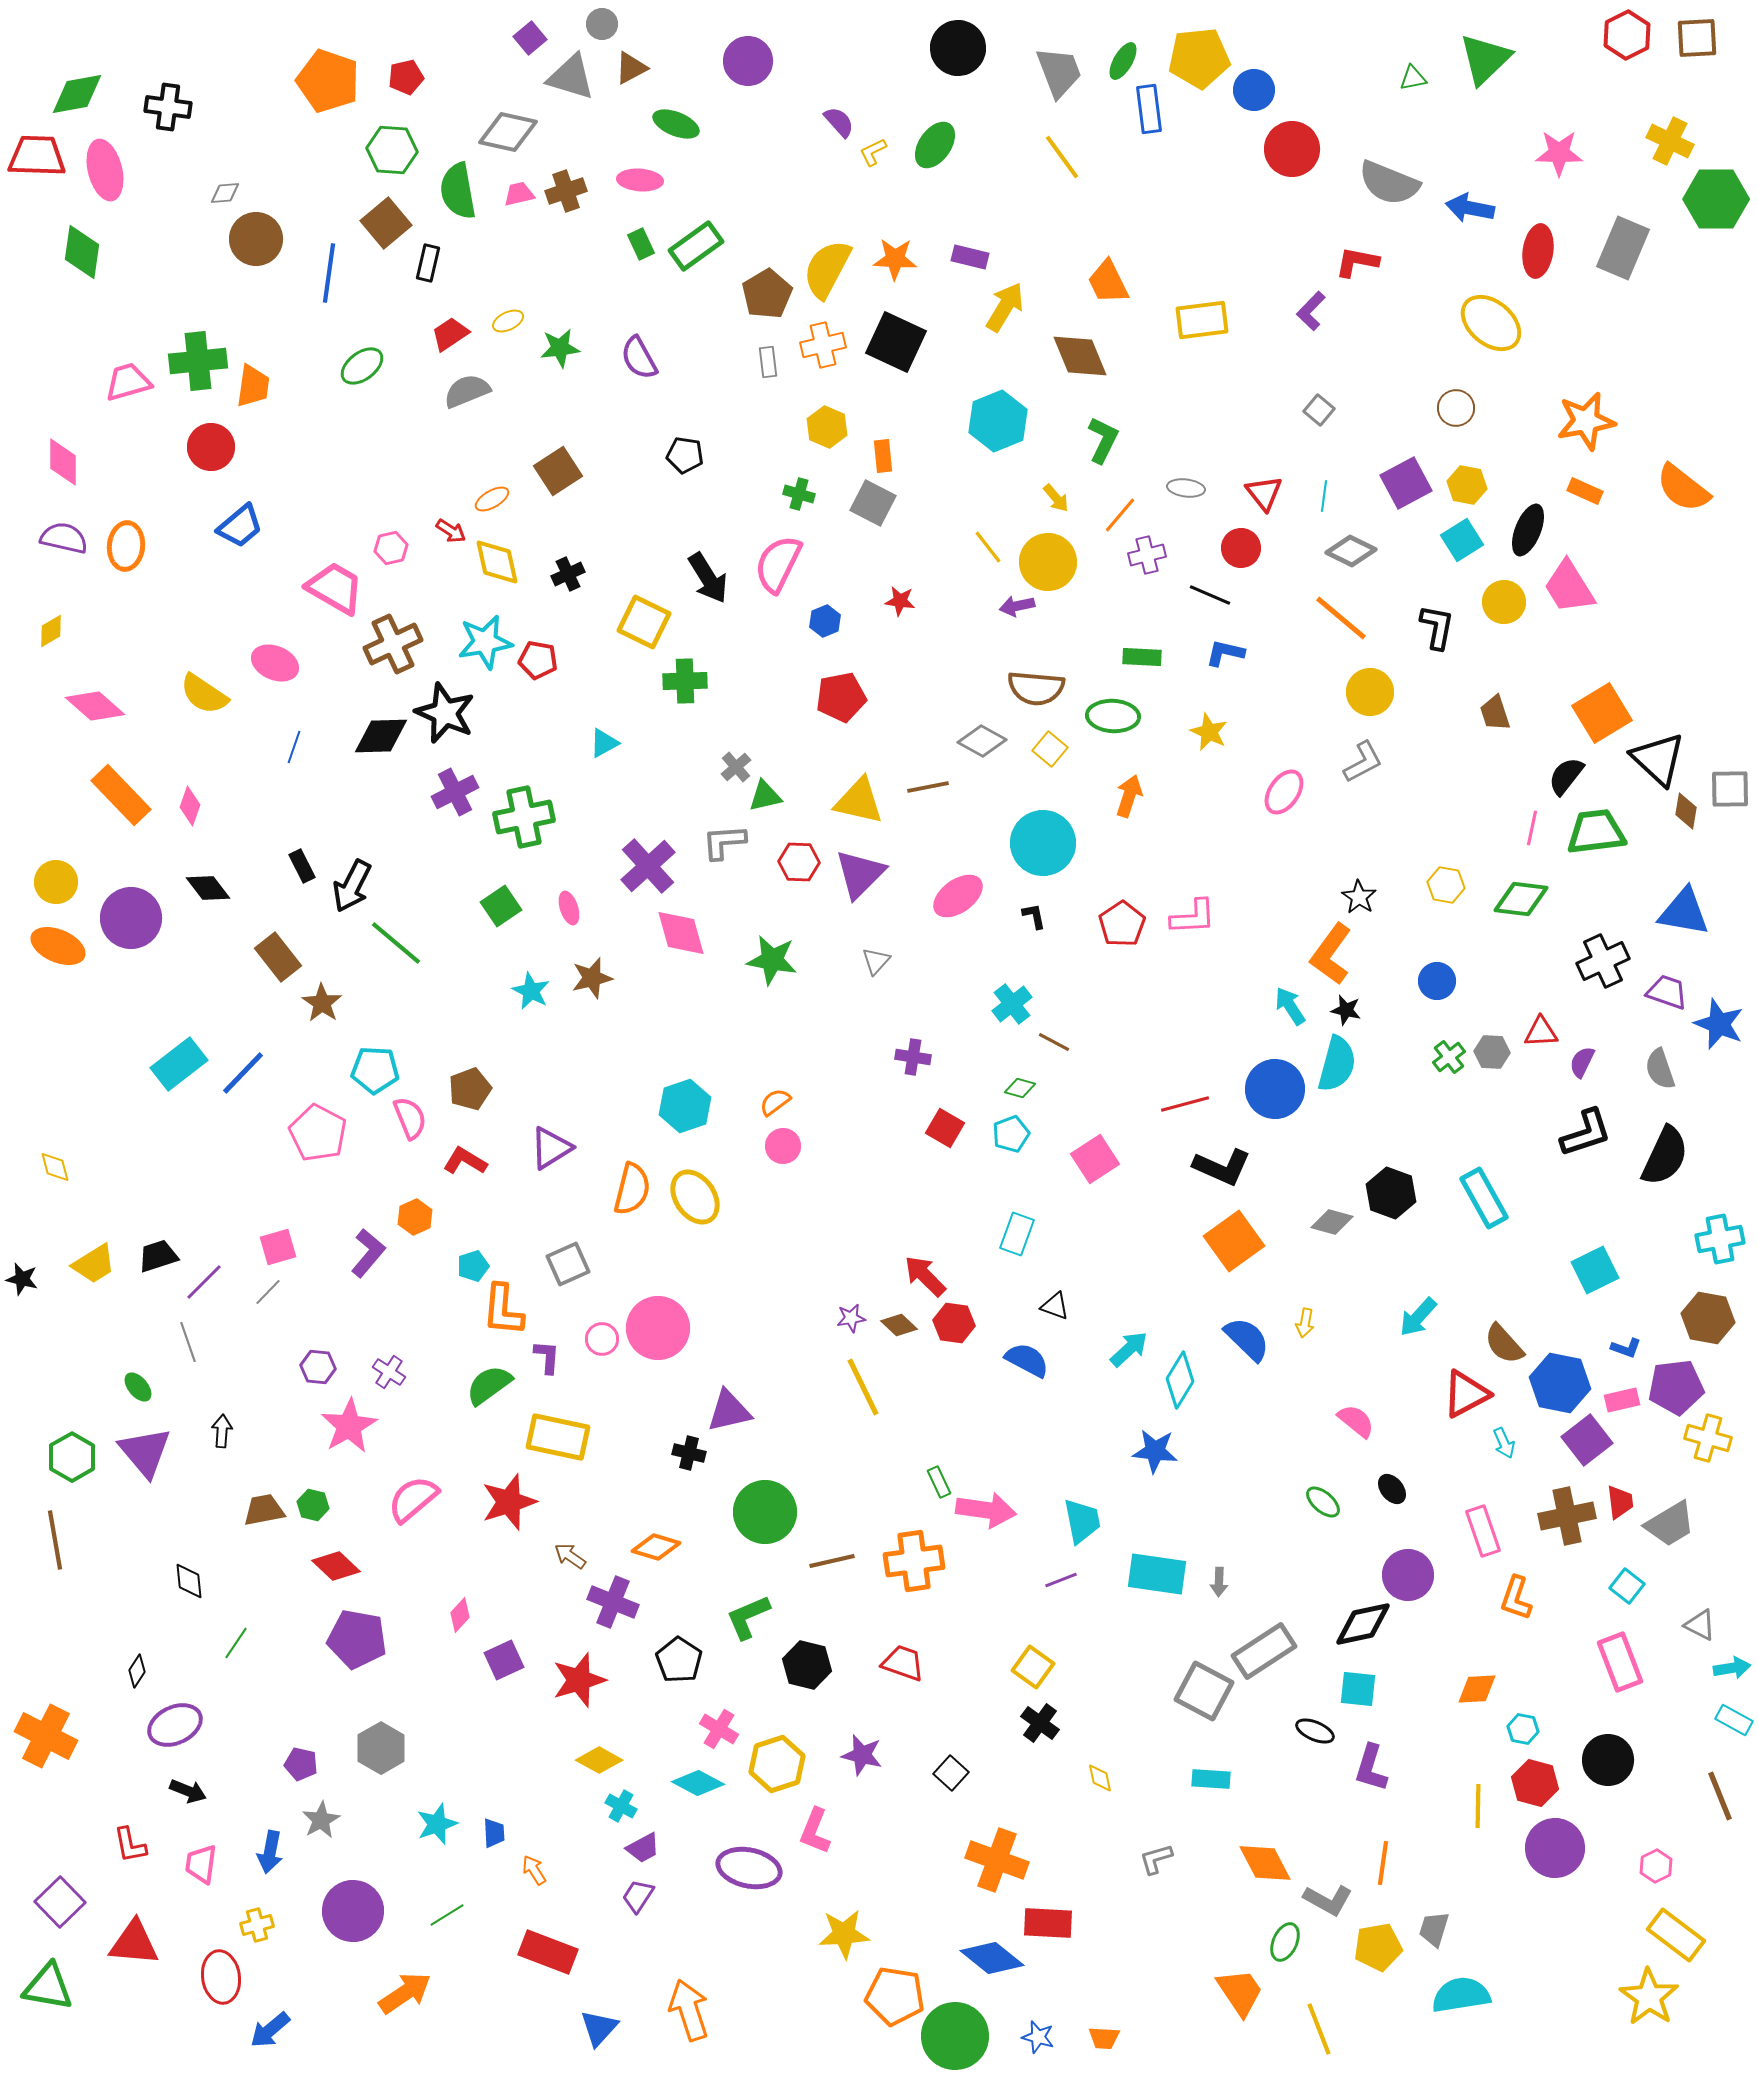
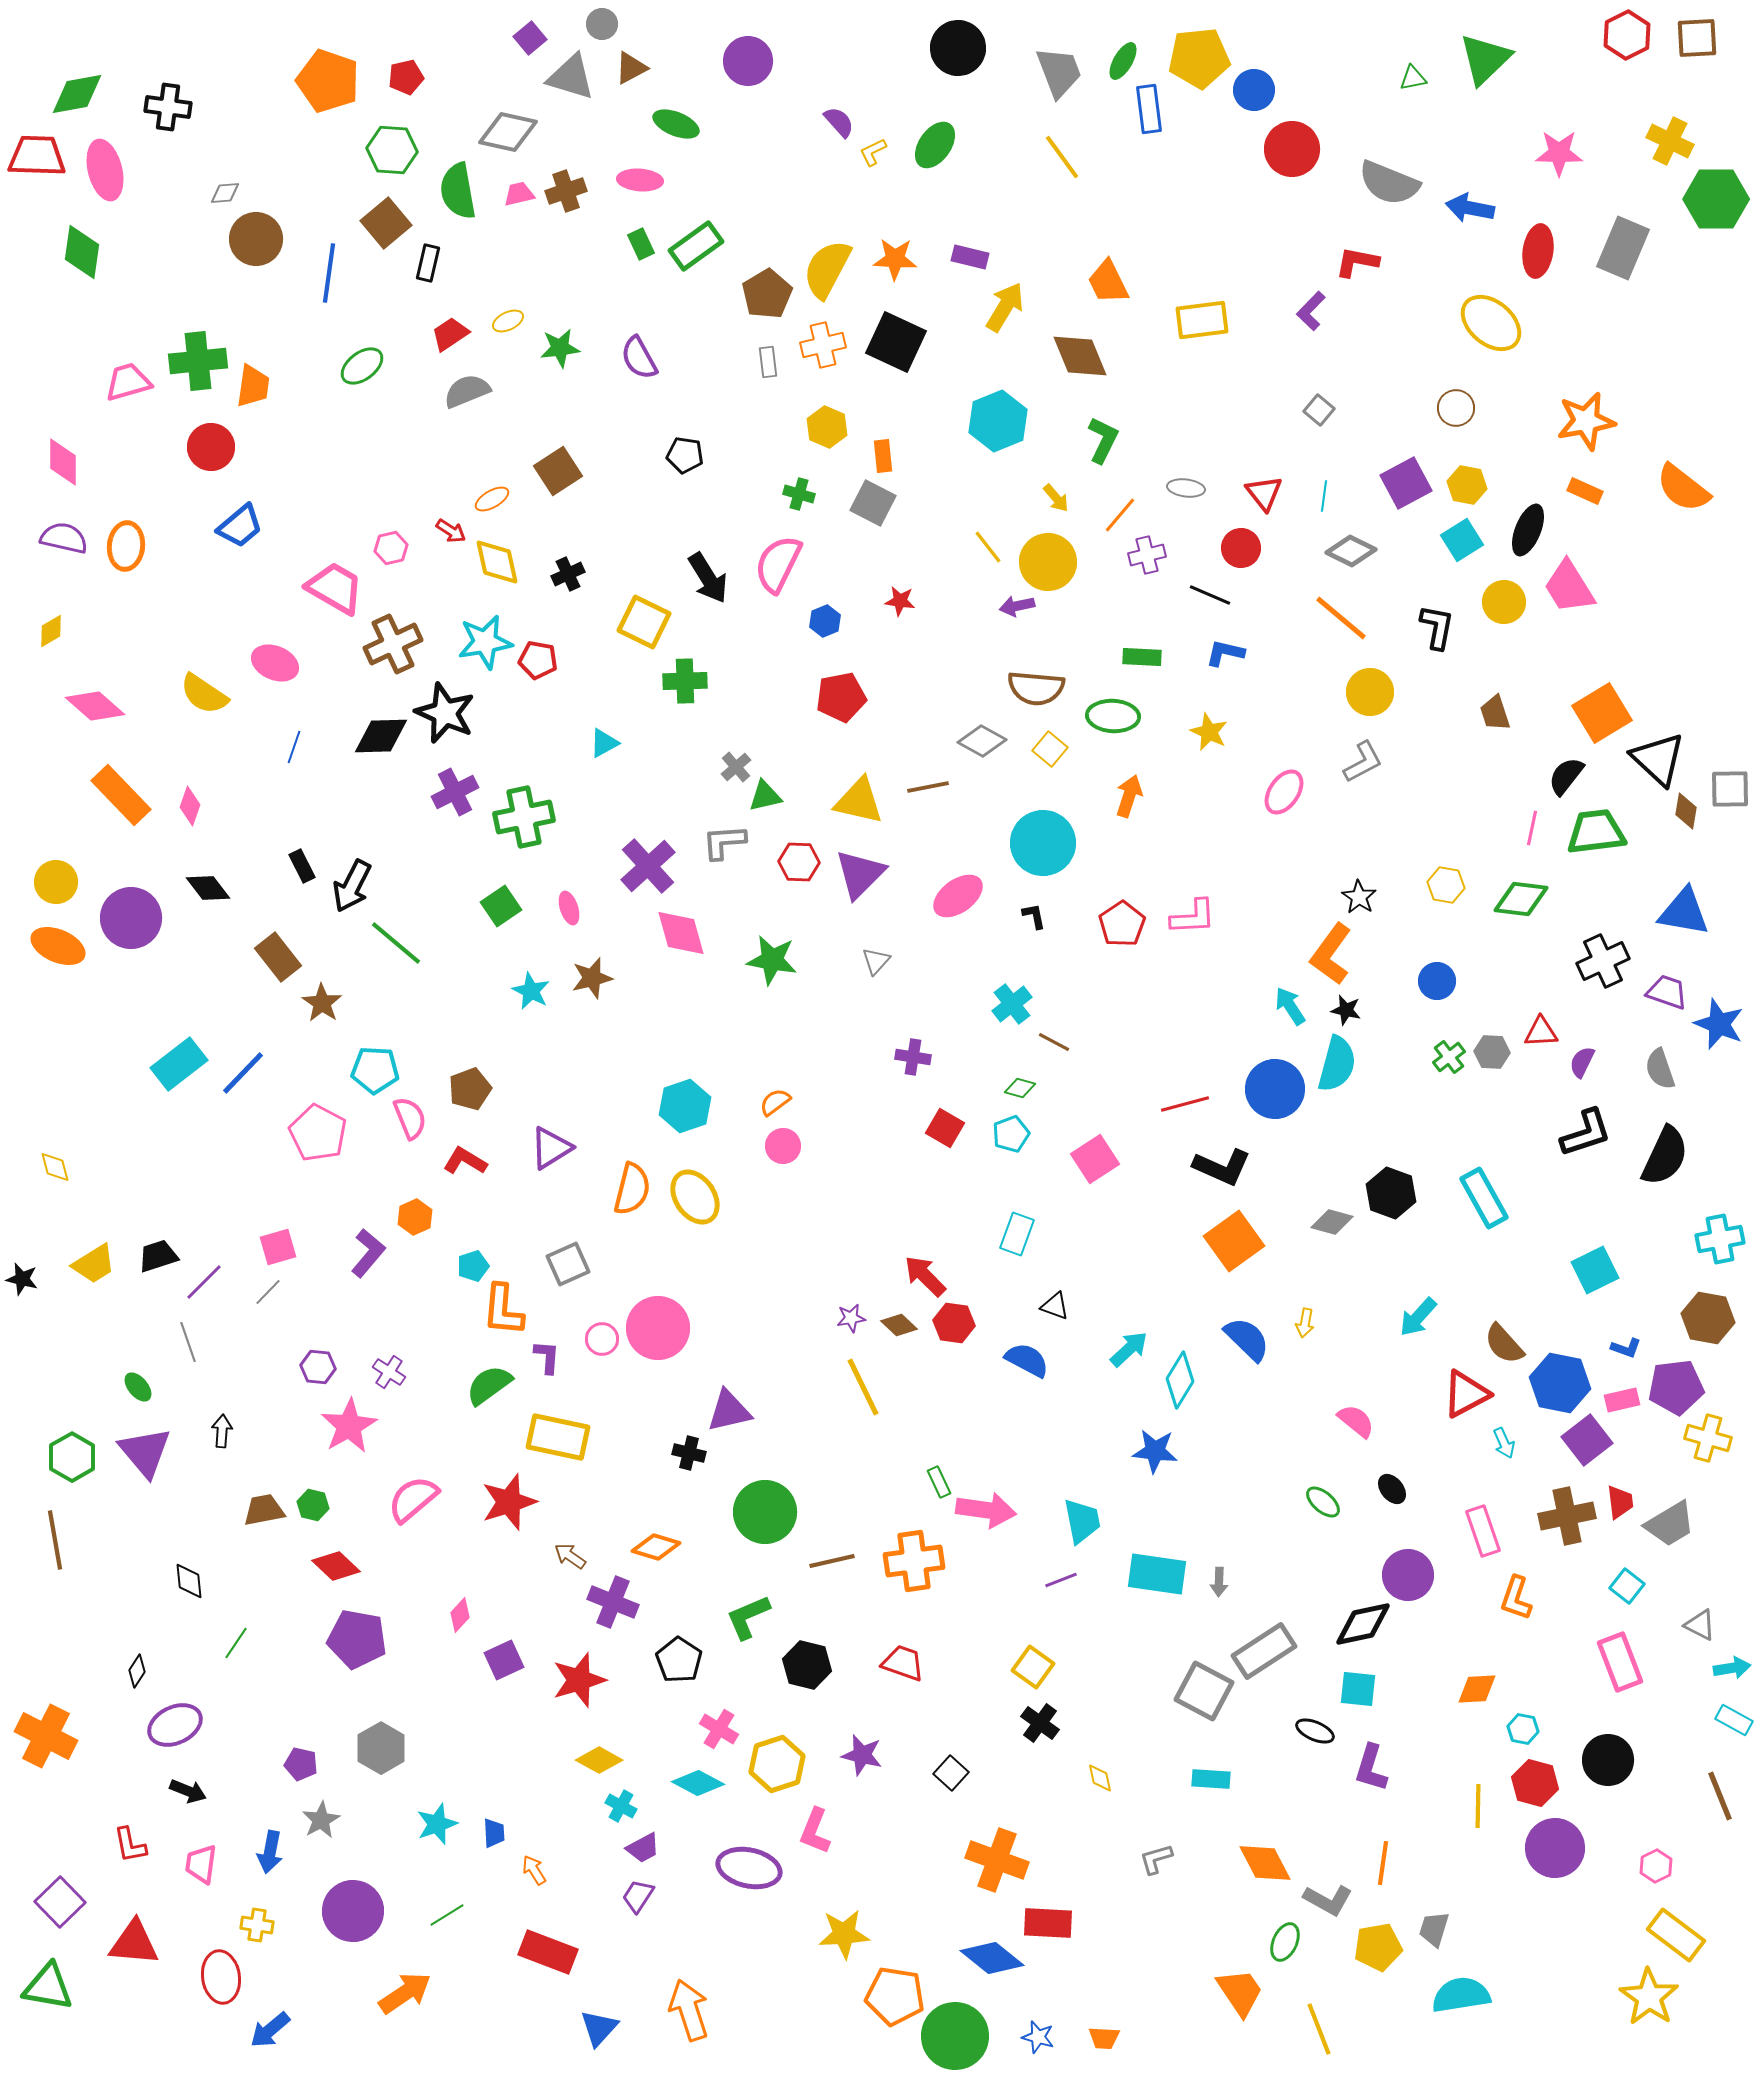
yellow cross at (257, 1925): rotated 24 degrees clockwise
